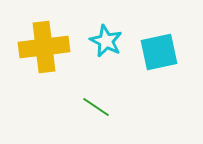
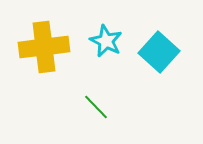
cyan square: rotated 36 degrees counterclockwise
green line: rotated 12 degrees clockwise
